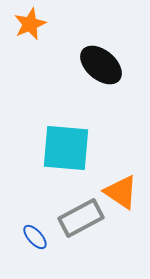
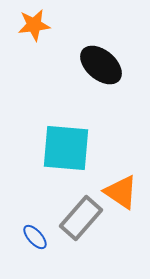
orange star: moved 4 px right, 1 px down; rotated 16 degrees clockwise
gray rectangle: rotated 21 degrees counterclockwise
